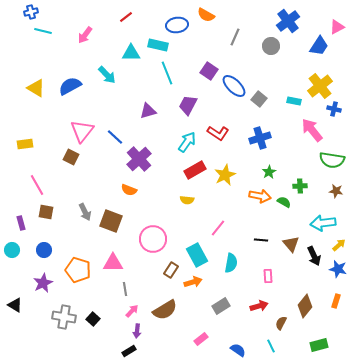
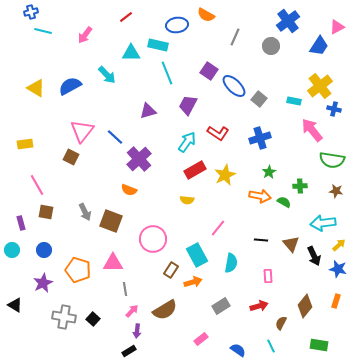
green rectangle at (319, 345): rotated 24 degrees clockwise
